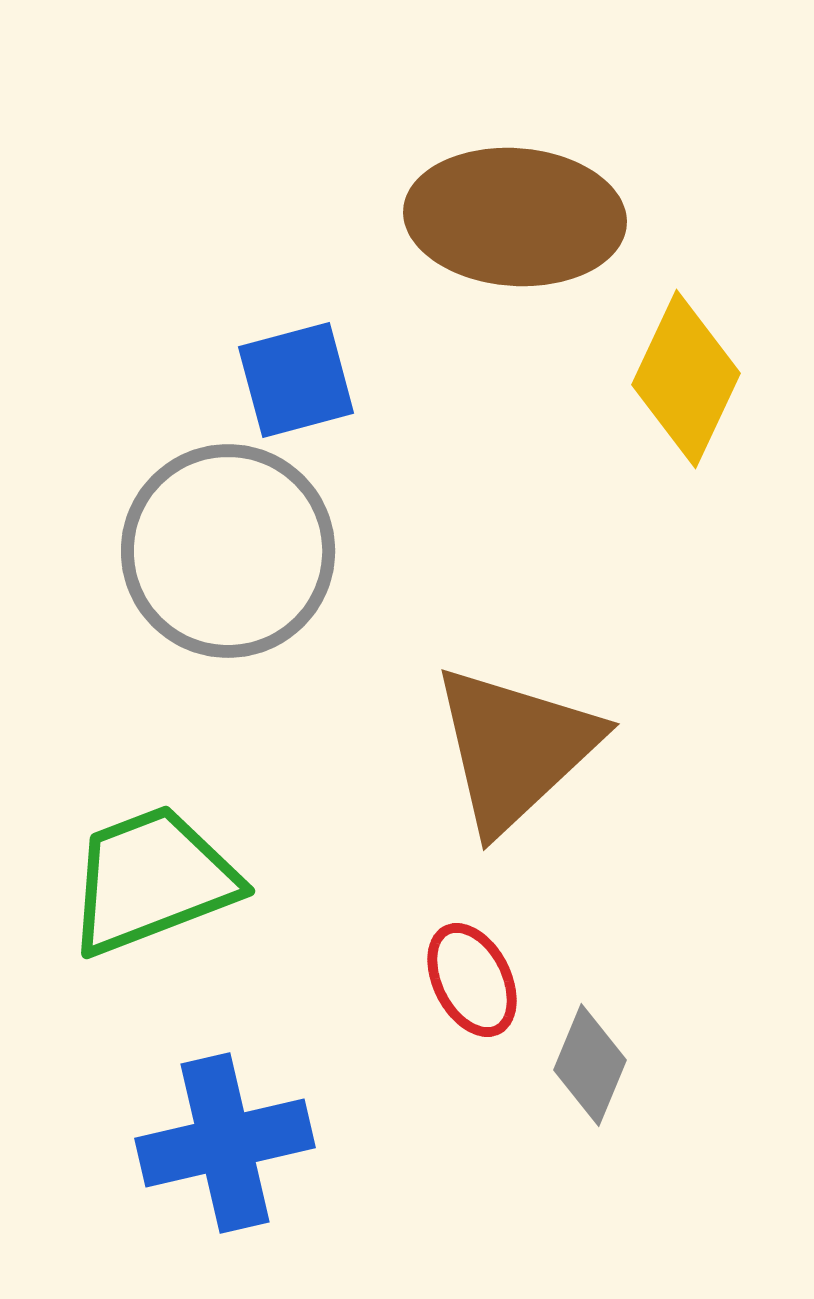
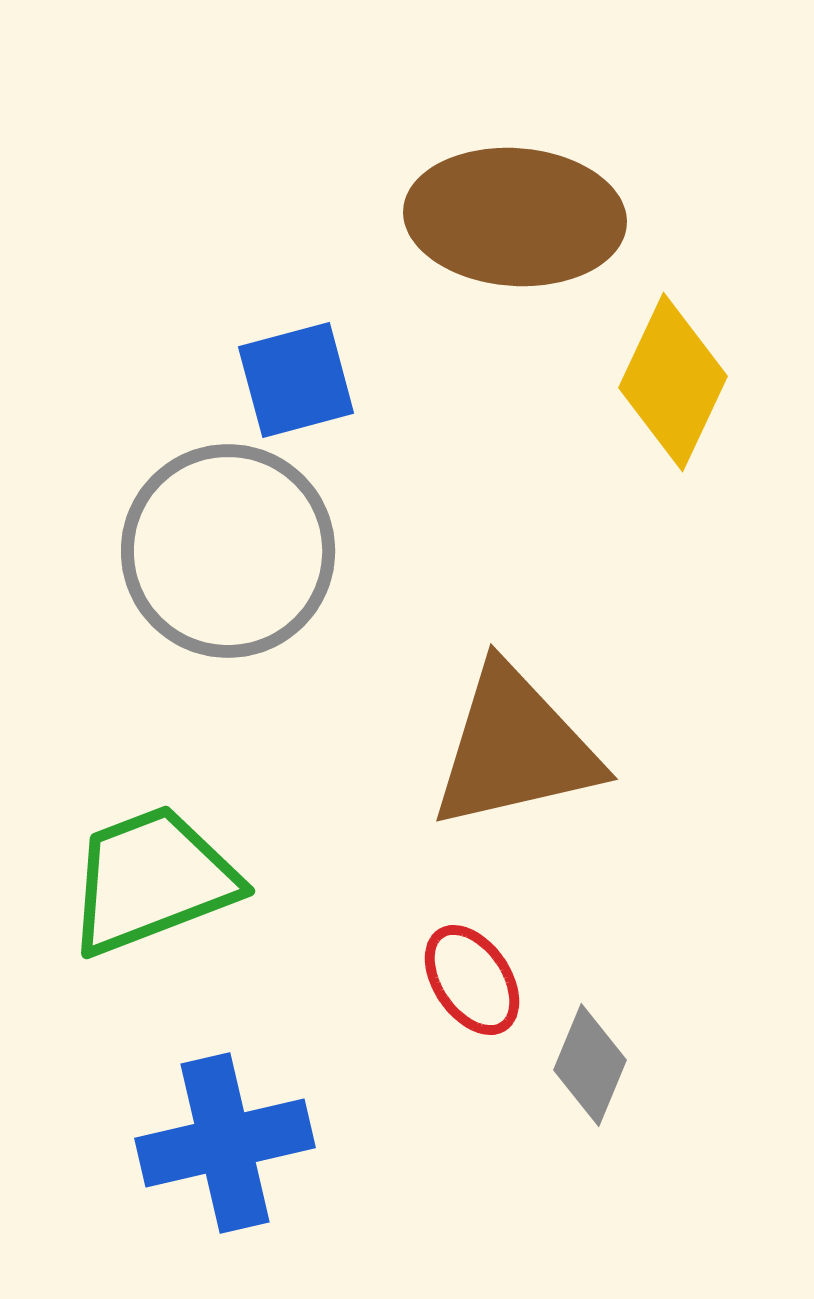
yellow diamond: moved 13 px left, 3 px down
brown triangle: rotated 30 degrees clockwise
red ellipse: rotated 7 degrees counterclockwise
